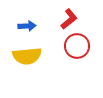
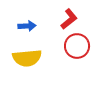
yellow semicircle: moved 2 px down
